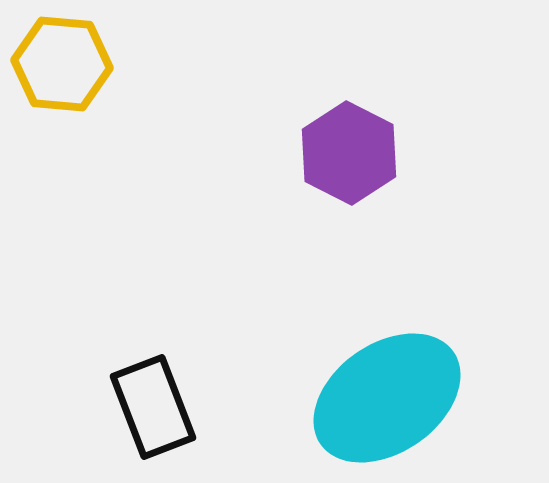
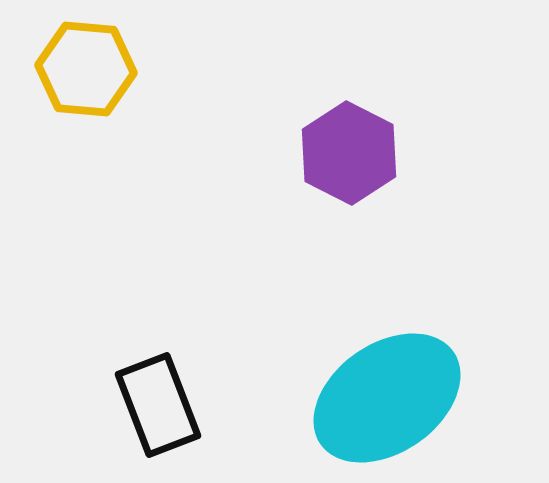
yellow hexagon: moved 24 px right, 5 px down
black rectangle: moved 5 px right, 2 px up
